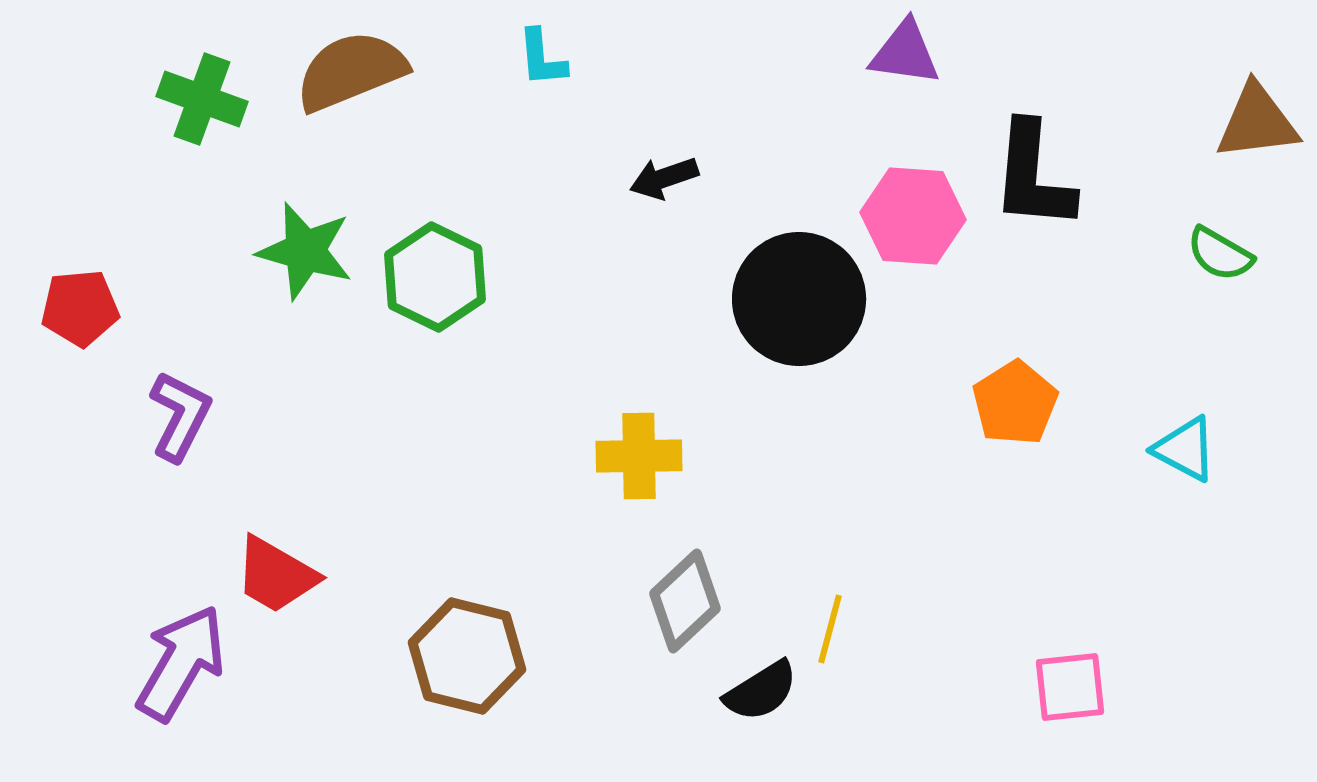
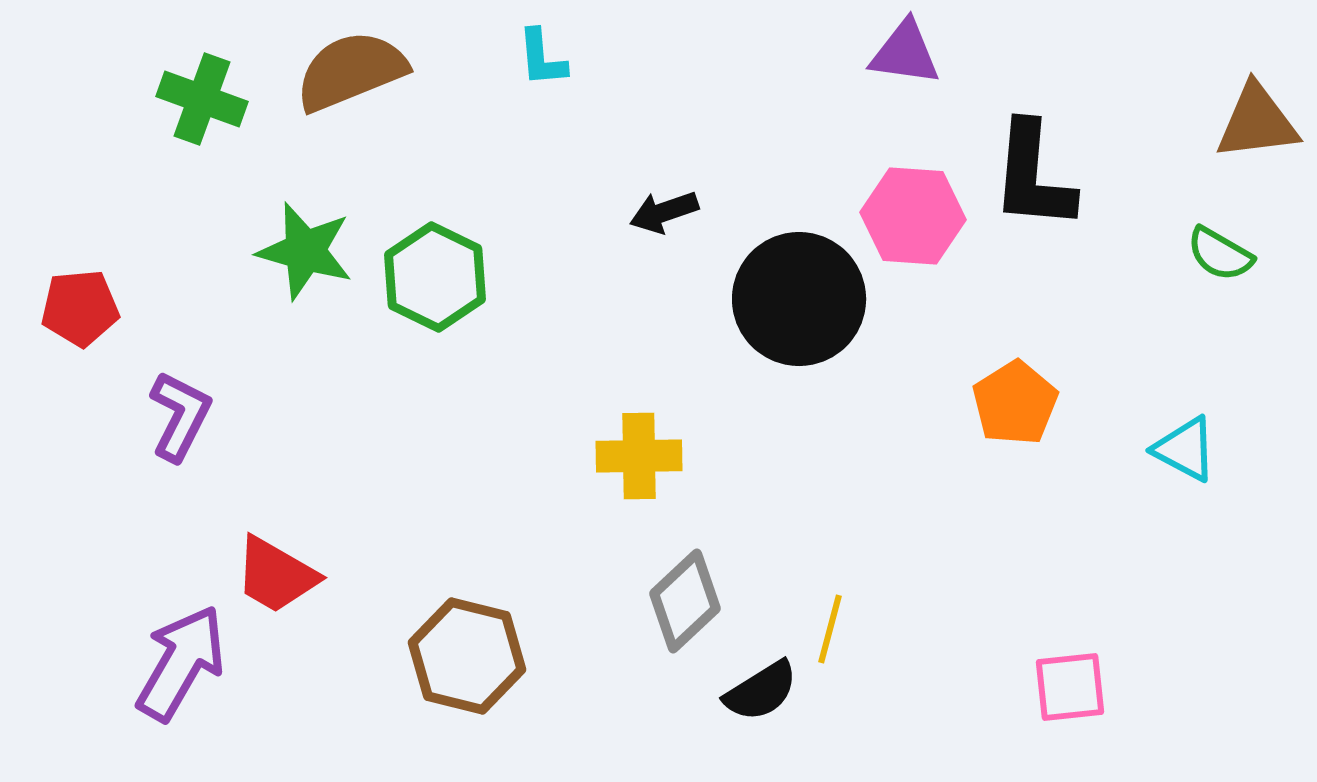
black arrow: moved 34 px down
